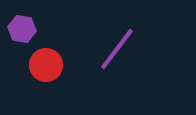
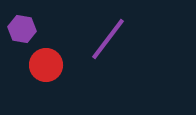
purple line: moved 9 px left, 10 px up
